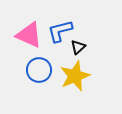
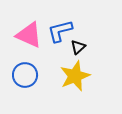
blue circle: moved 14 px left, 5 px down
